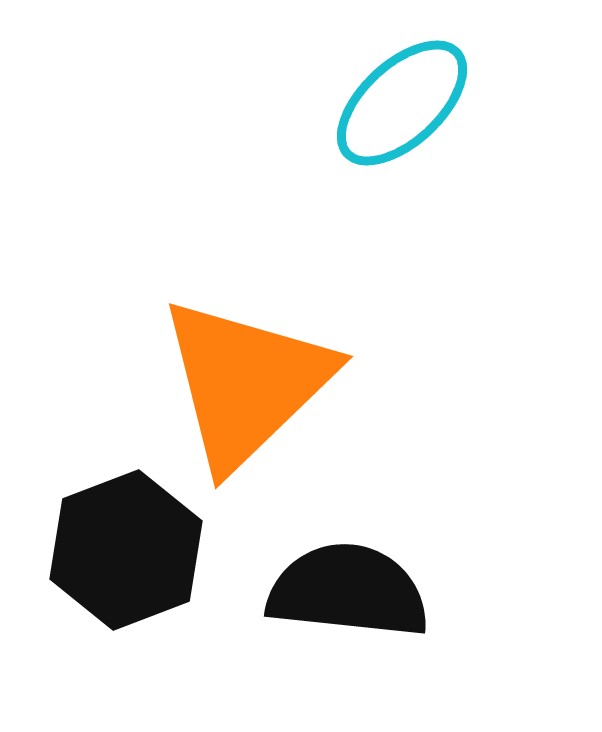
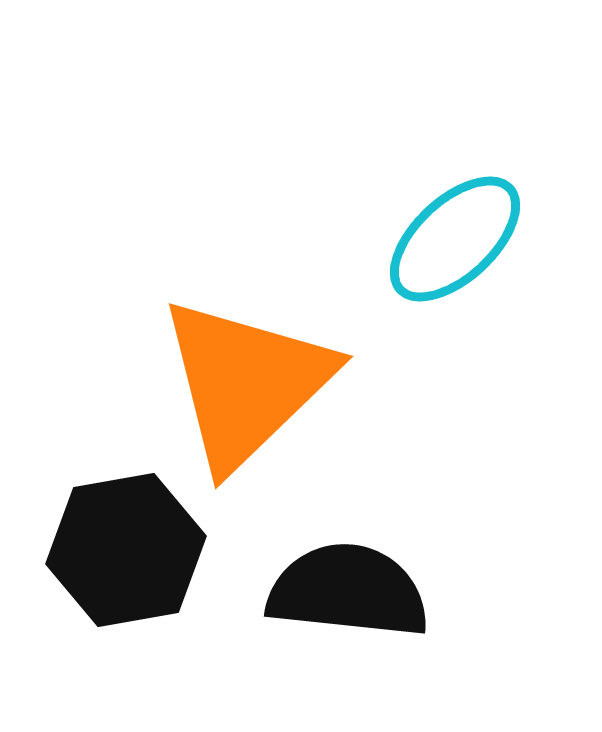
cyan ellipse: moved 53 px right, 136 px down
black hexagon: rotated 11 degrees clockwise
